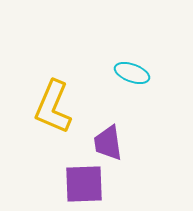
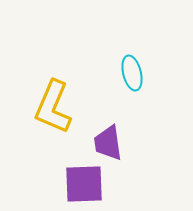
cyan ellipse: rotated 56 degrees clockwise
